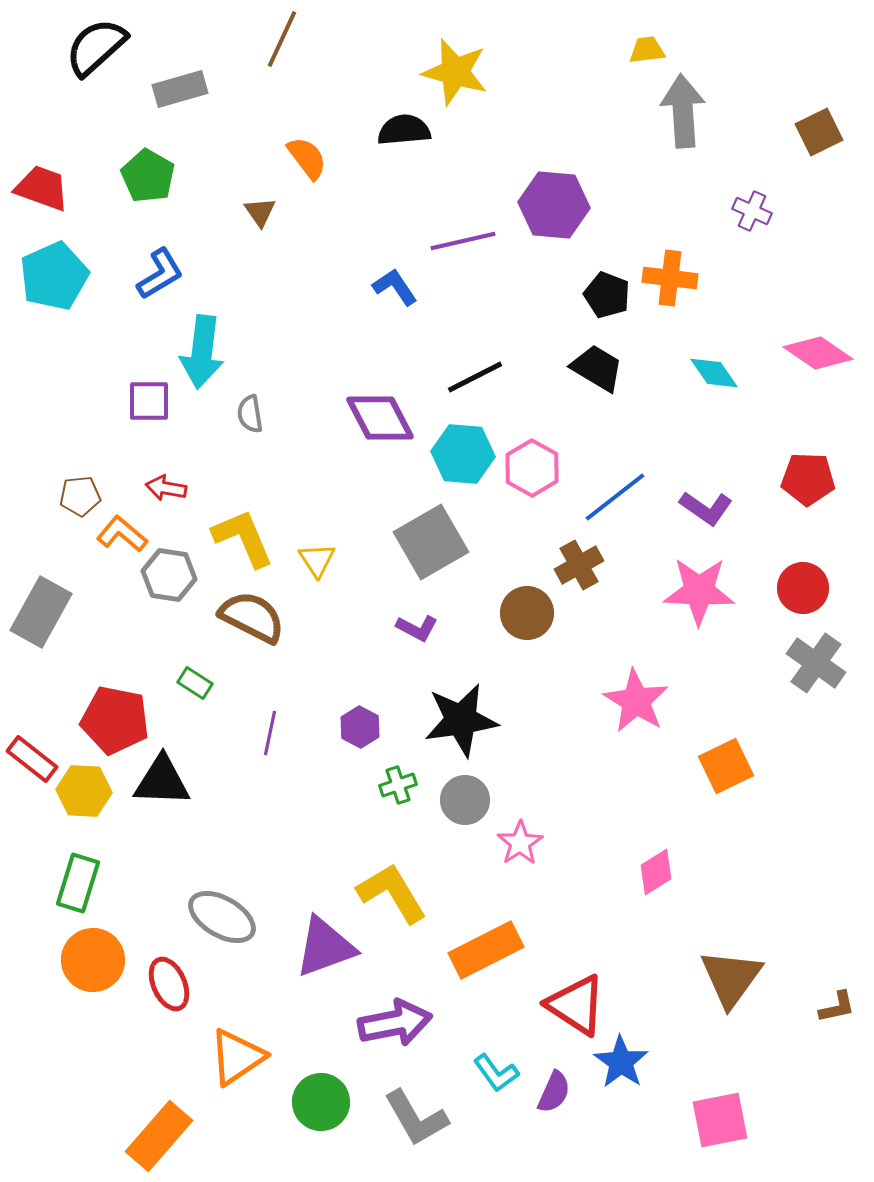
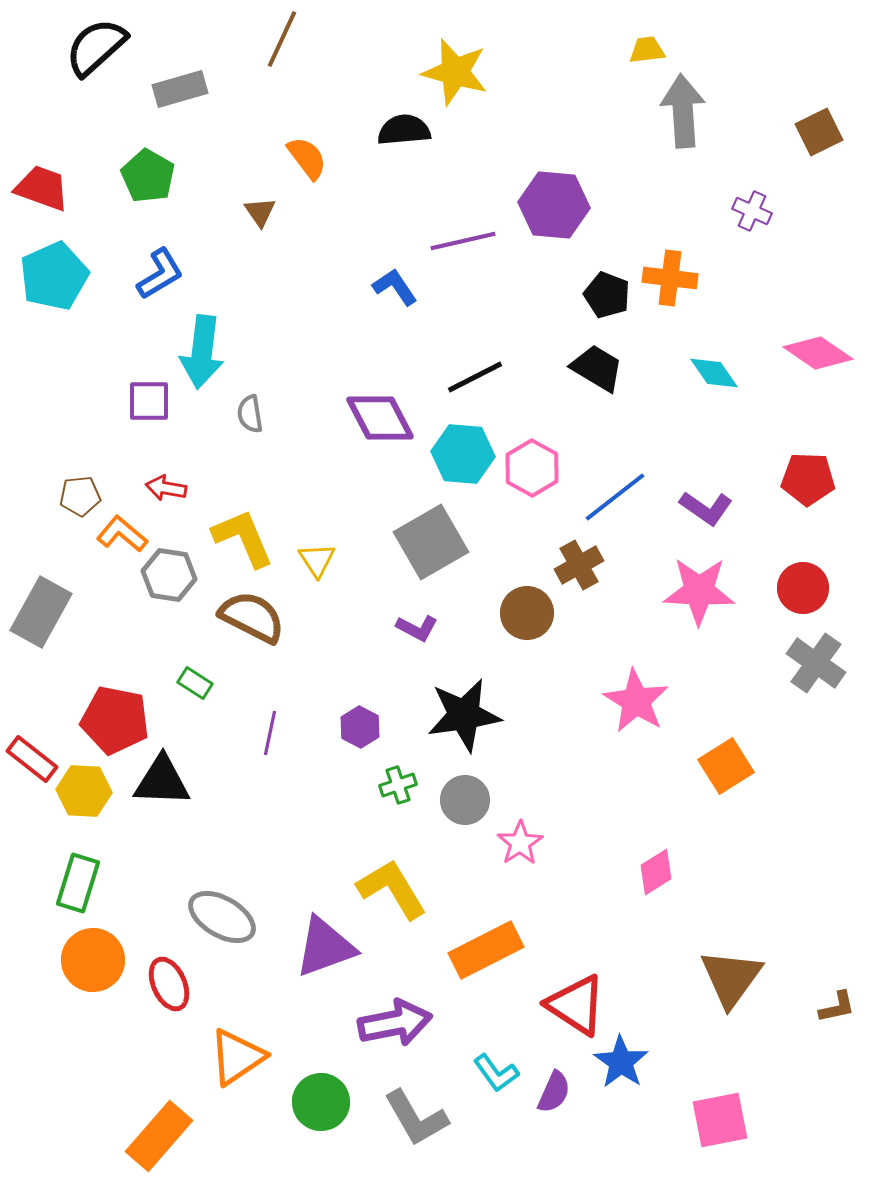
black star at (461, 720): moved 3 px right, 5 px up
orange square at (726, 766): rotated 6 degrees counterclockwise
yellow L-shape at (392, 893): moved 4 px up
